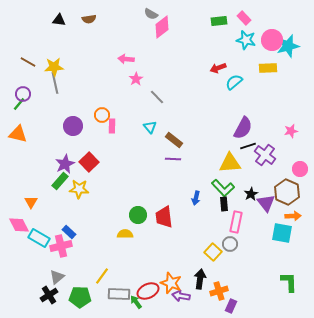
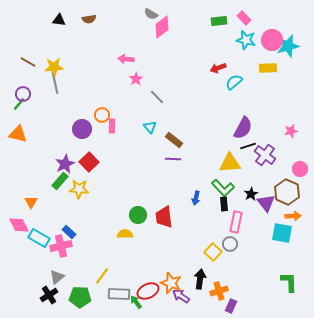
purple circle at (73, 126): moved 9 px right, 3 px down
purple arrow at (181, 296): rotated 24 degrees clockwise
